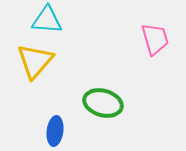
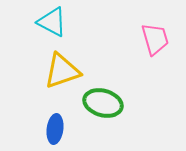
cyan triangle: moved 5 px right, 2 px down; rotated 24 degrees clockwise
yellow triangle: moved 27 px right, 10 px down; rotated 30 degrees clockwise
blue ellipse: moved 2 px up
